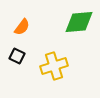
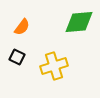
black square: moved 1 px down
